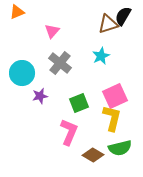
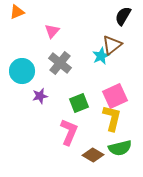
brown triangle: moved 4 px right, 21 px down; rotated 20 degrees counterclockwise
cyan circle: moved 2 px up
